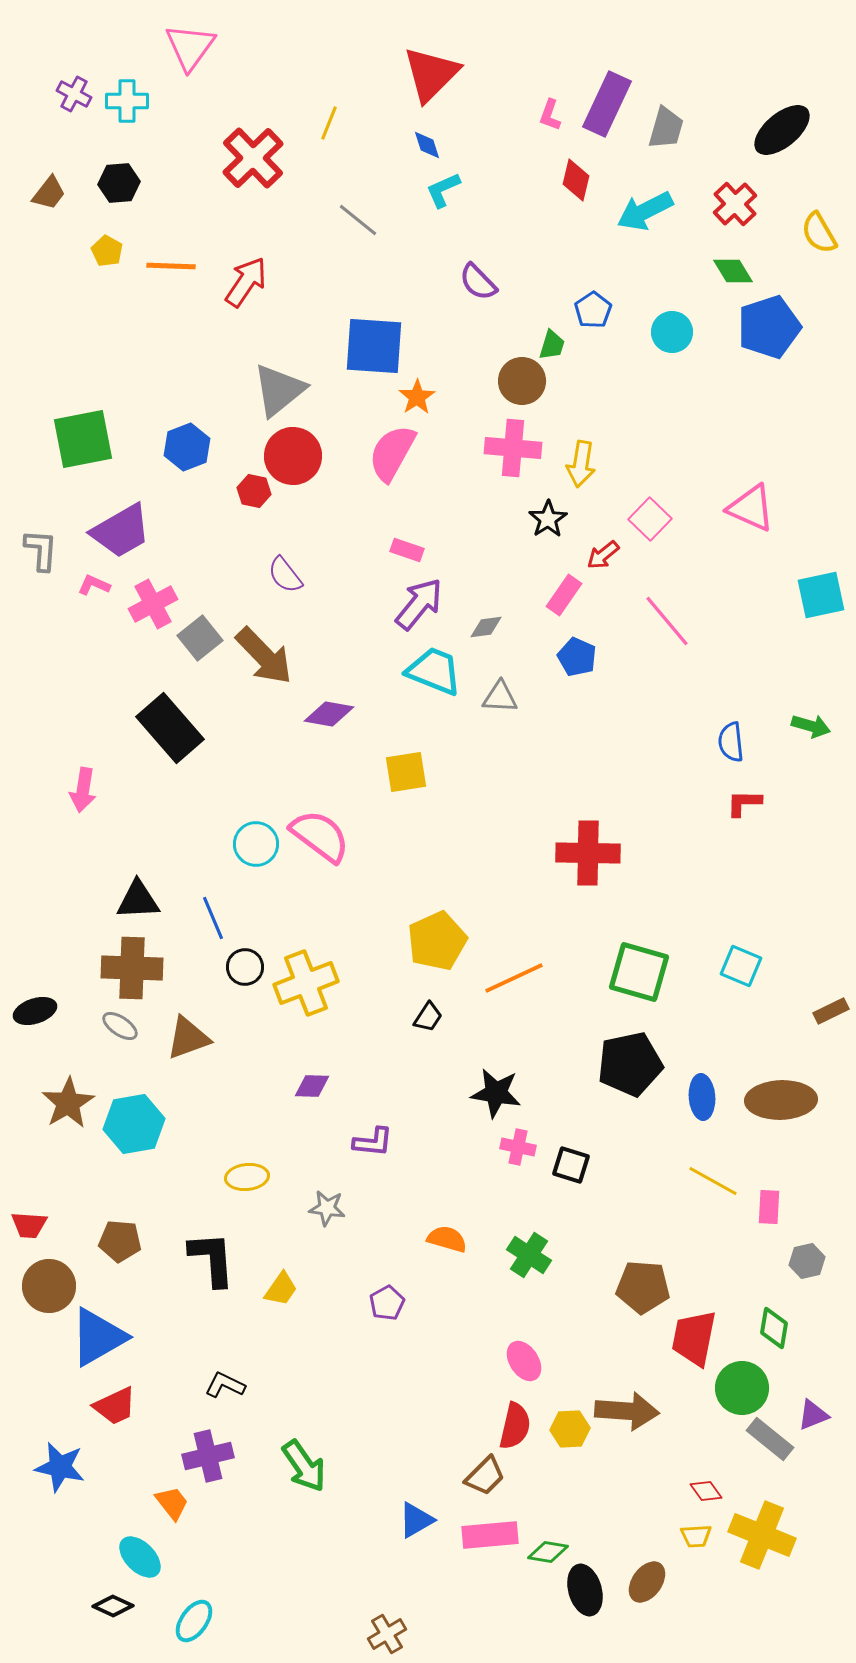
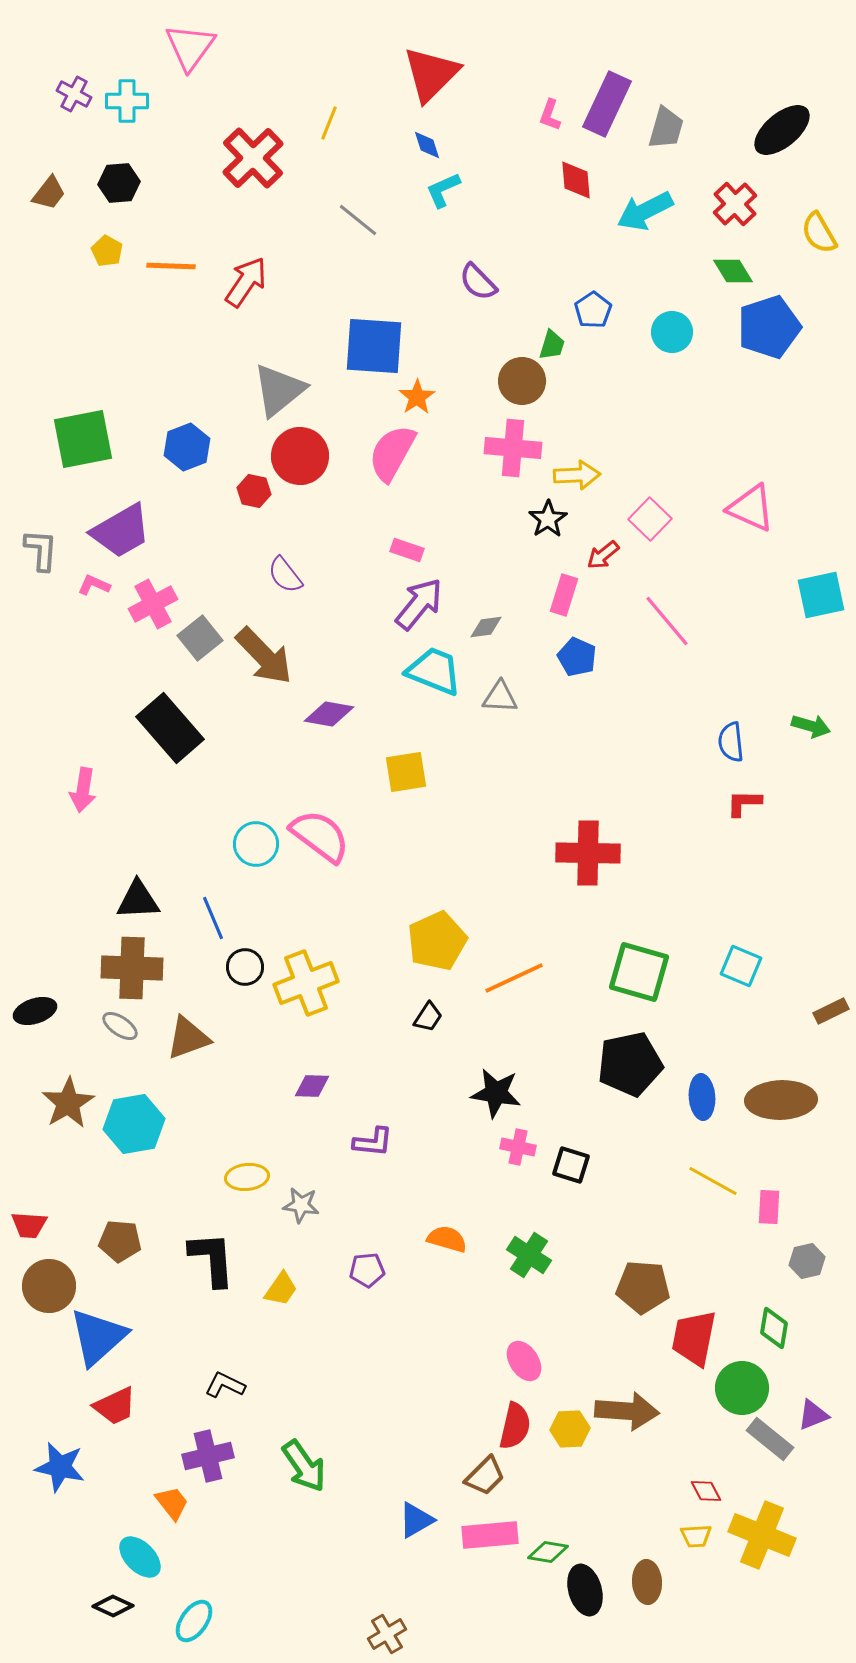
red diamond at (576, 180): rotated 18 degrees counterclockwise
red circle at (293, 456): moved 7 px right
yellow arrow at (581, 464): moved 4 px left, 11 px down; rotated 102 degrees counterclockwise
pink rectangle at (564, 595): rotated 18 degrees counterclockwise
gray star at (327, 1208): moved 26 px left, 3 px up
purple pentagon at (387, 1303): moved 20 px left, 33 px up; rotated 24 degrees clockwise
blue triangle at (98, 1337): rotated 12 degrees counterclockwise
red diamond at (706, 1491): rotated 8 degrees clockwise
brown ellipse at (647, 1582): rotated 39 degrees counterclockwise
